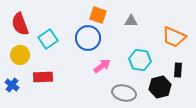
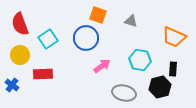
gray triangle: rotated 16 degrees clockwise
blue circle: moved 2 px left
black rectangle: moved 5 px left, 1 px up
red rectangle: moved 3 px up
